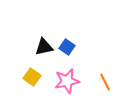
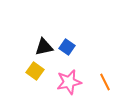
yellow square: moved 3 px right, 6 px up
pink star: moved 2 px right, 1 px down
